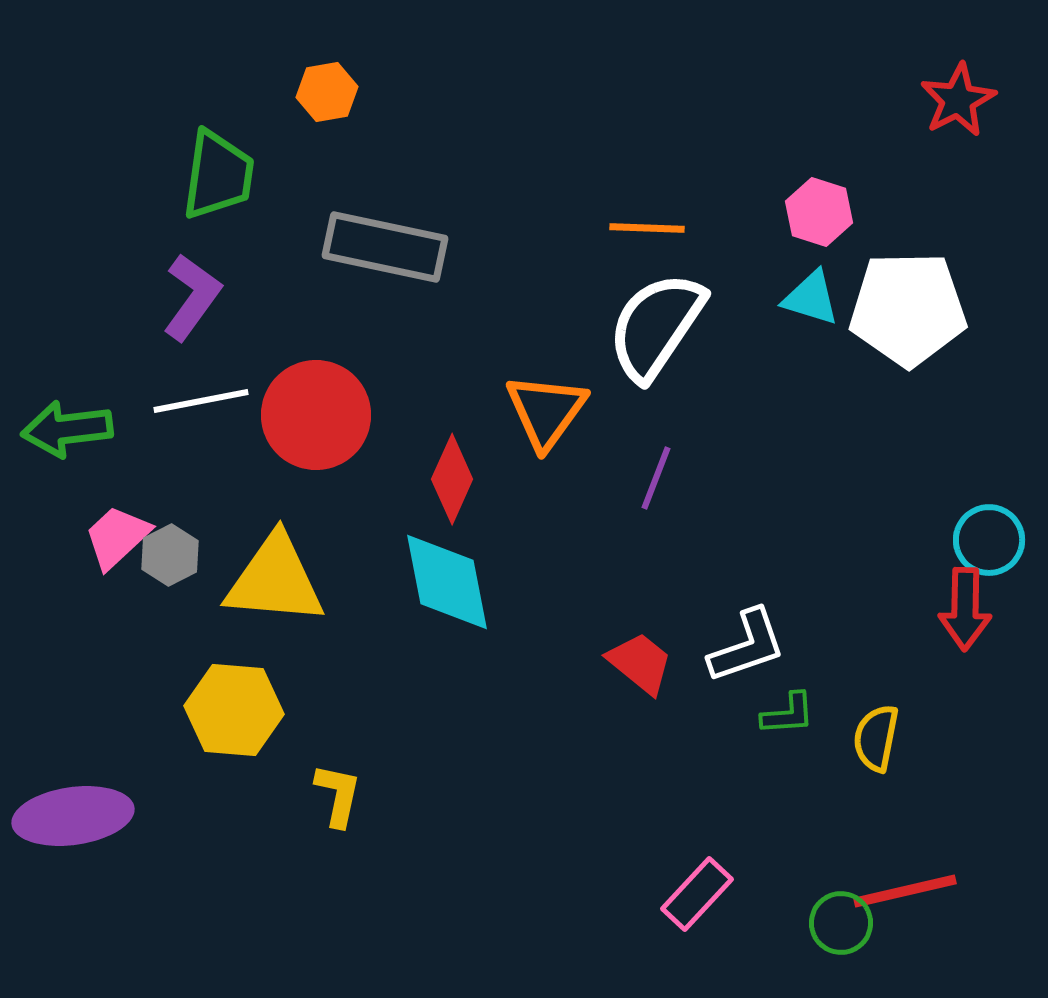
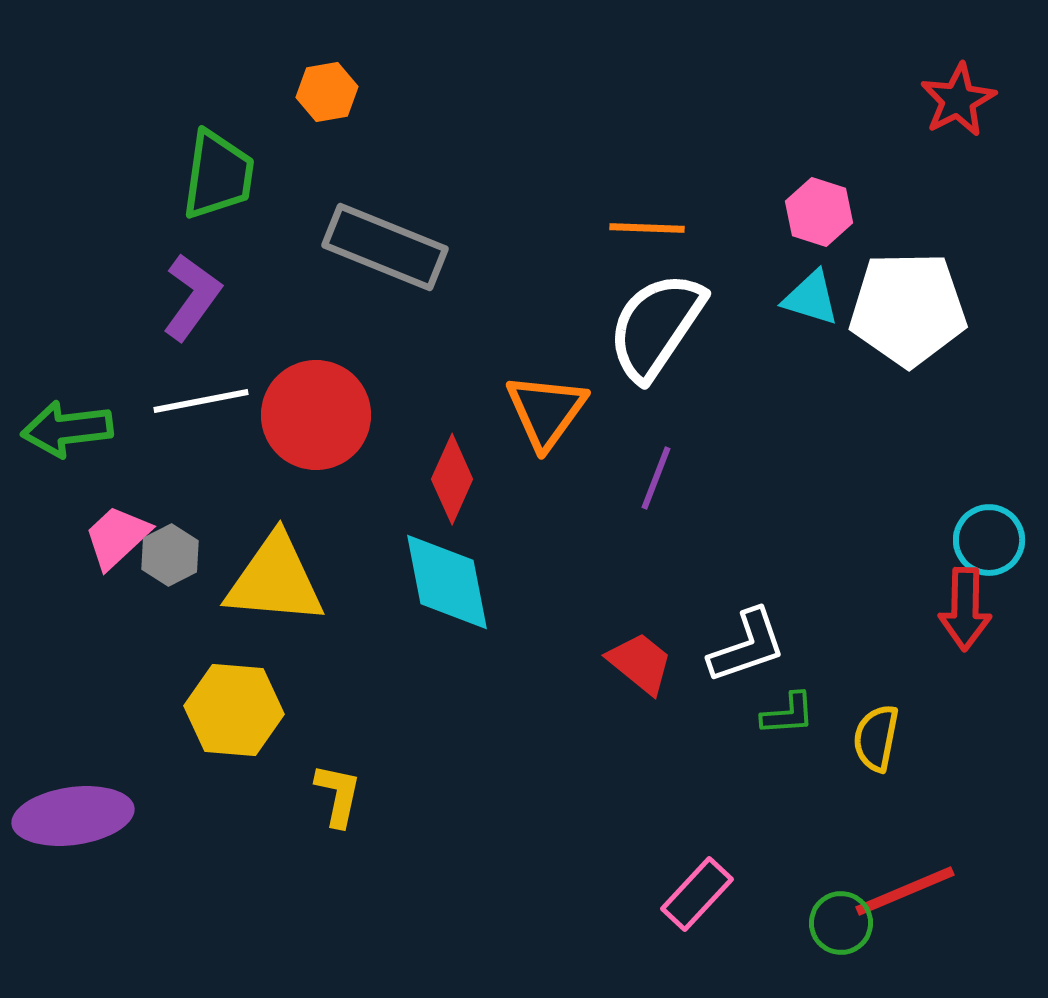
gray rectangle: rotated 10 degrees clockwise
red line: rotated 10 degrees counterclockwise
